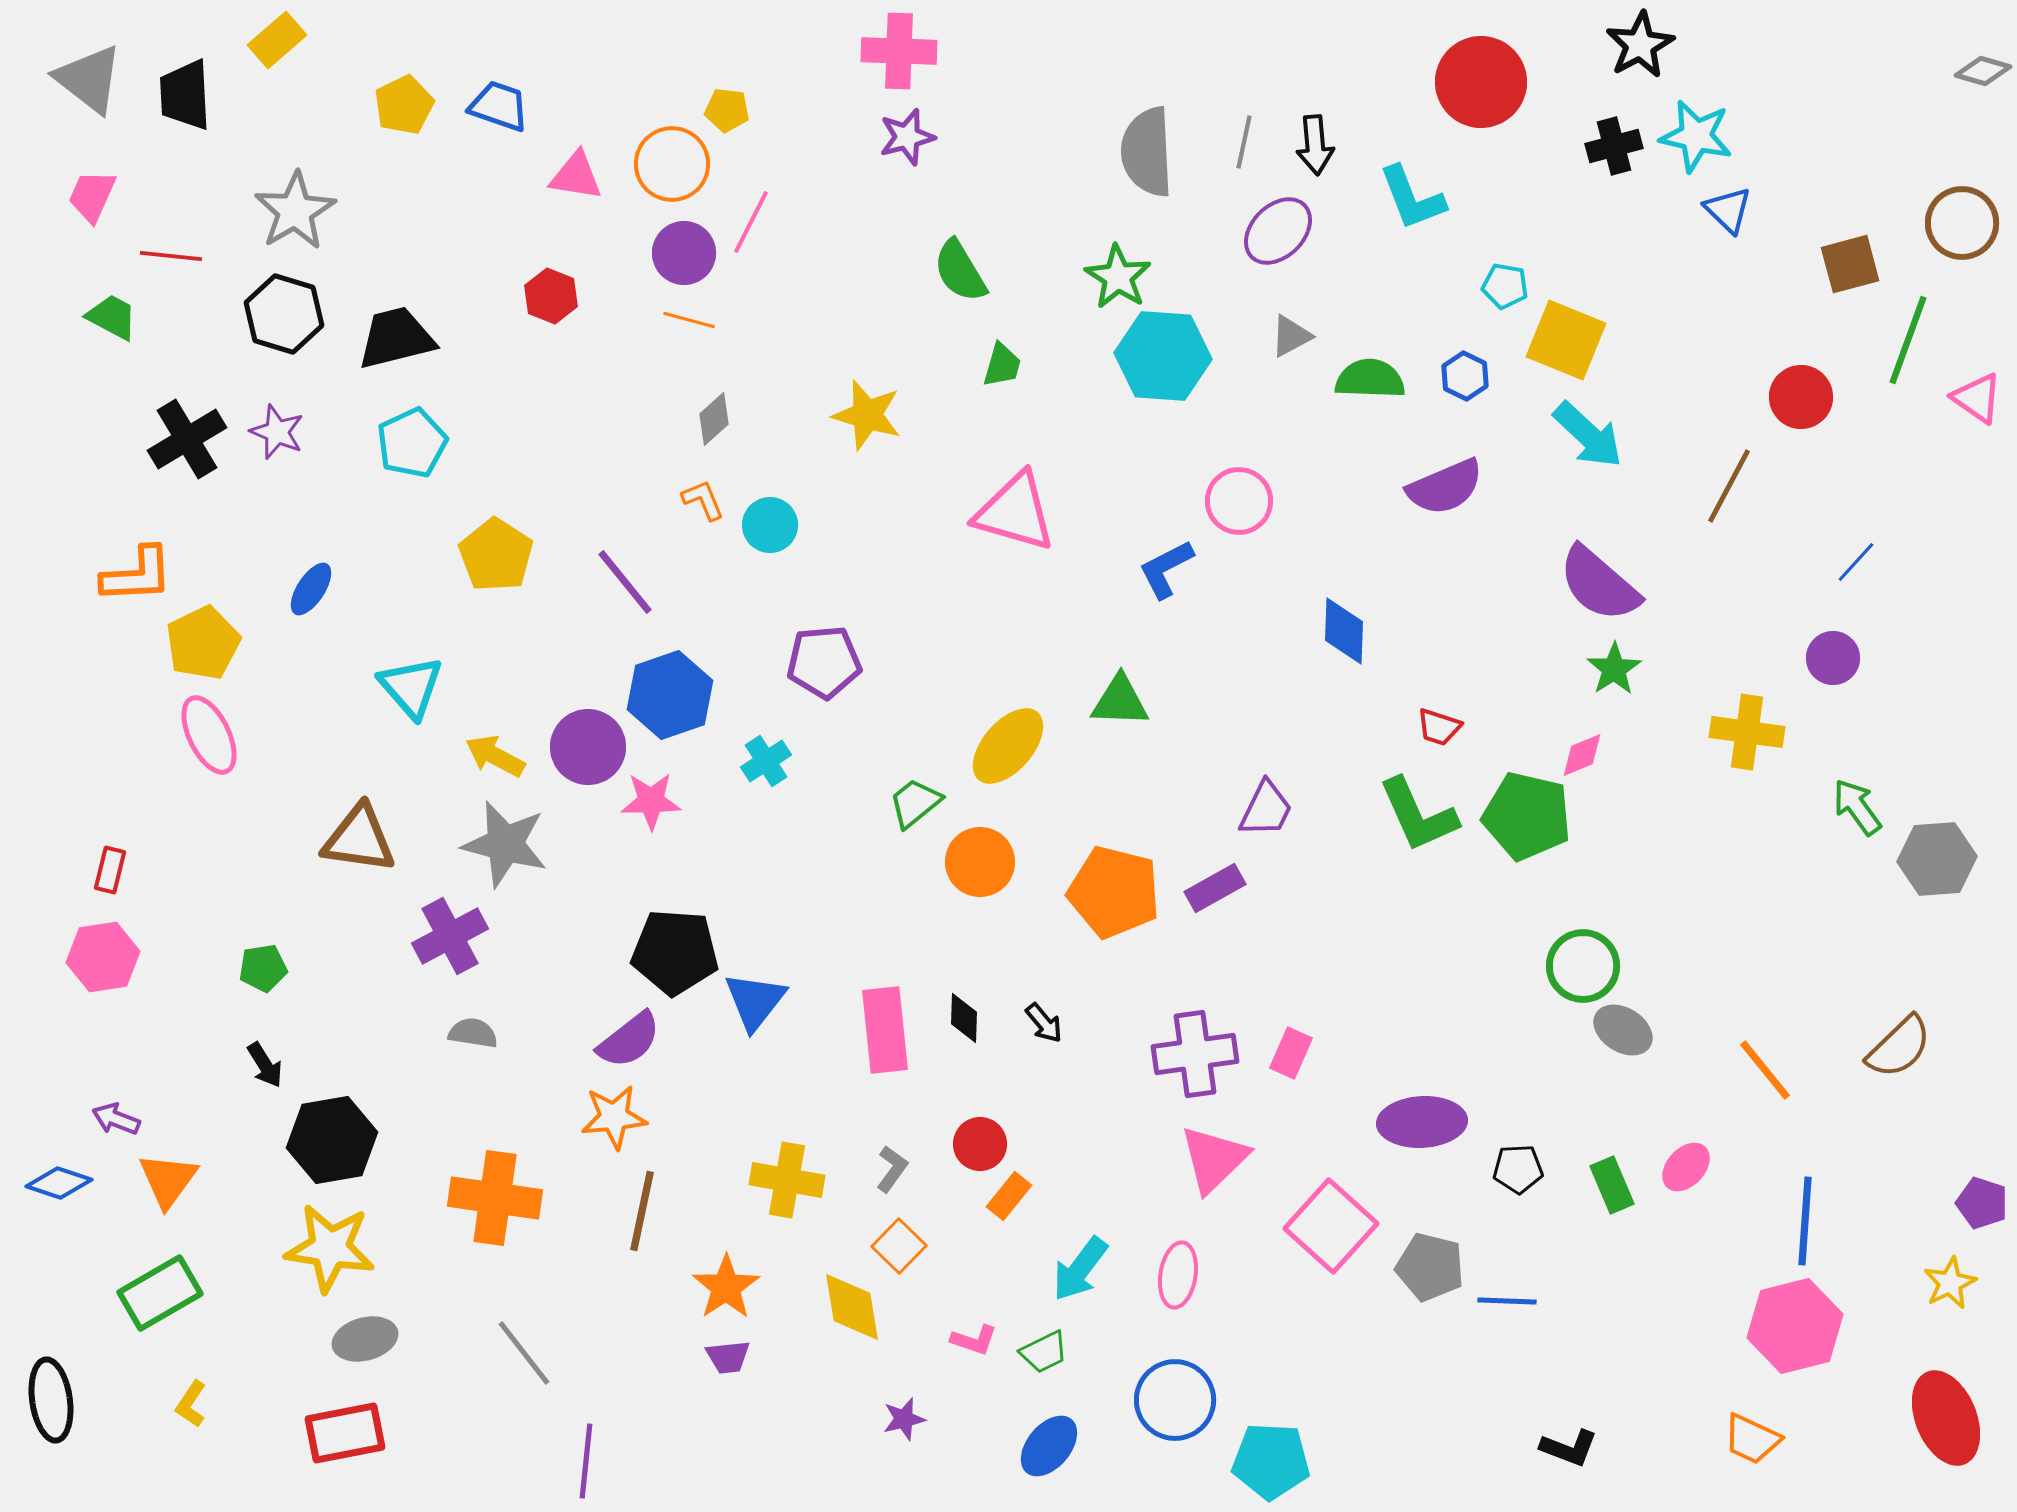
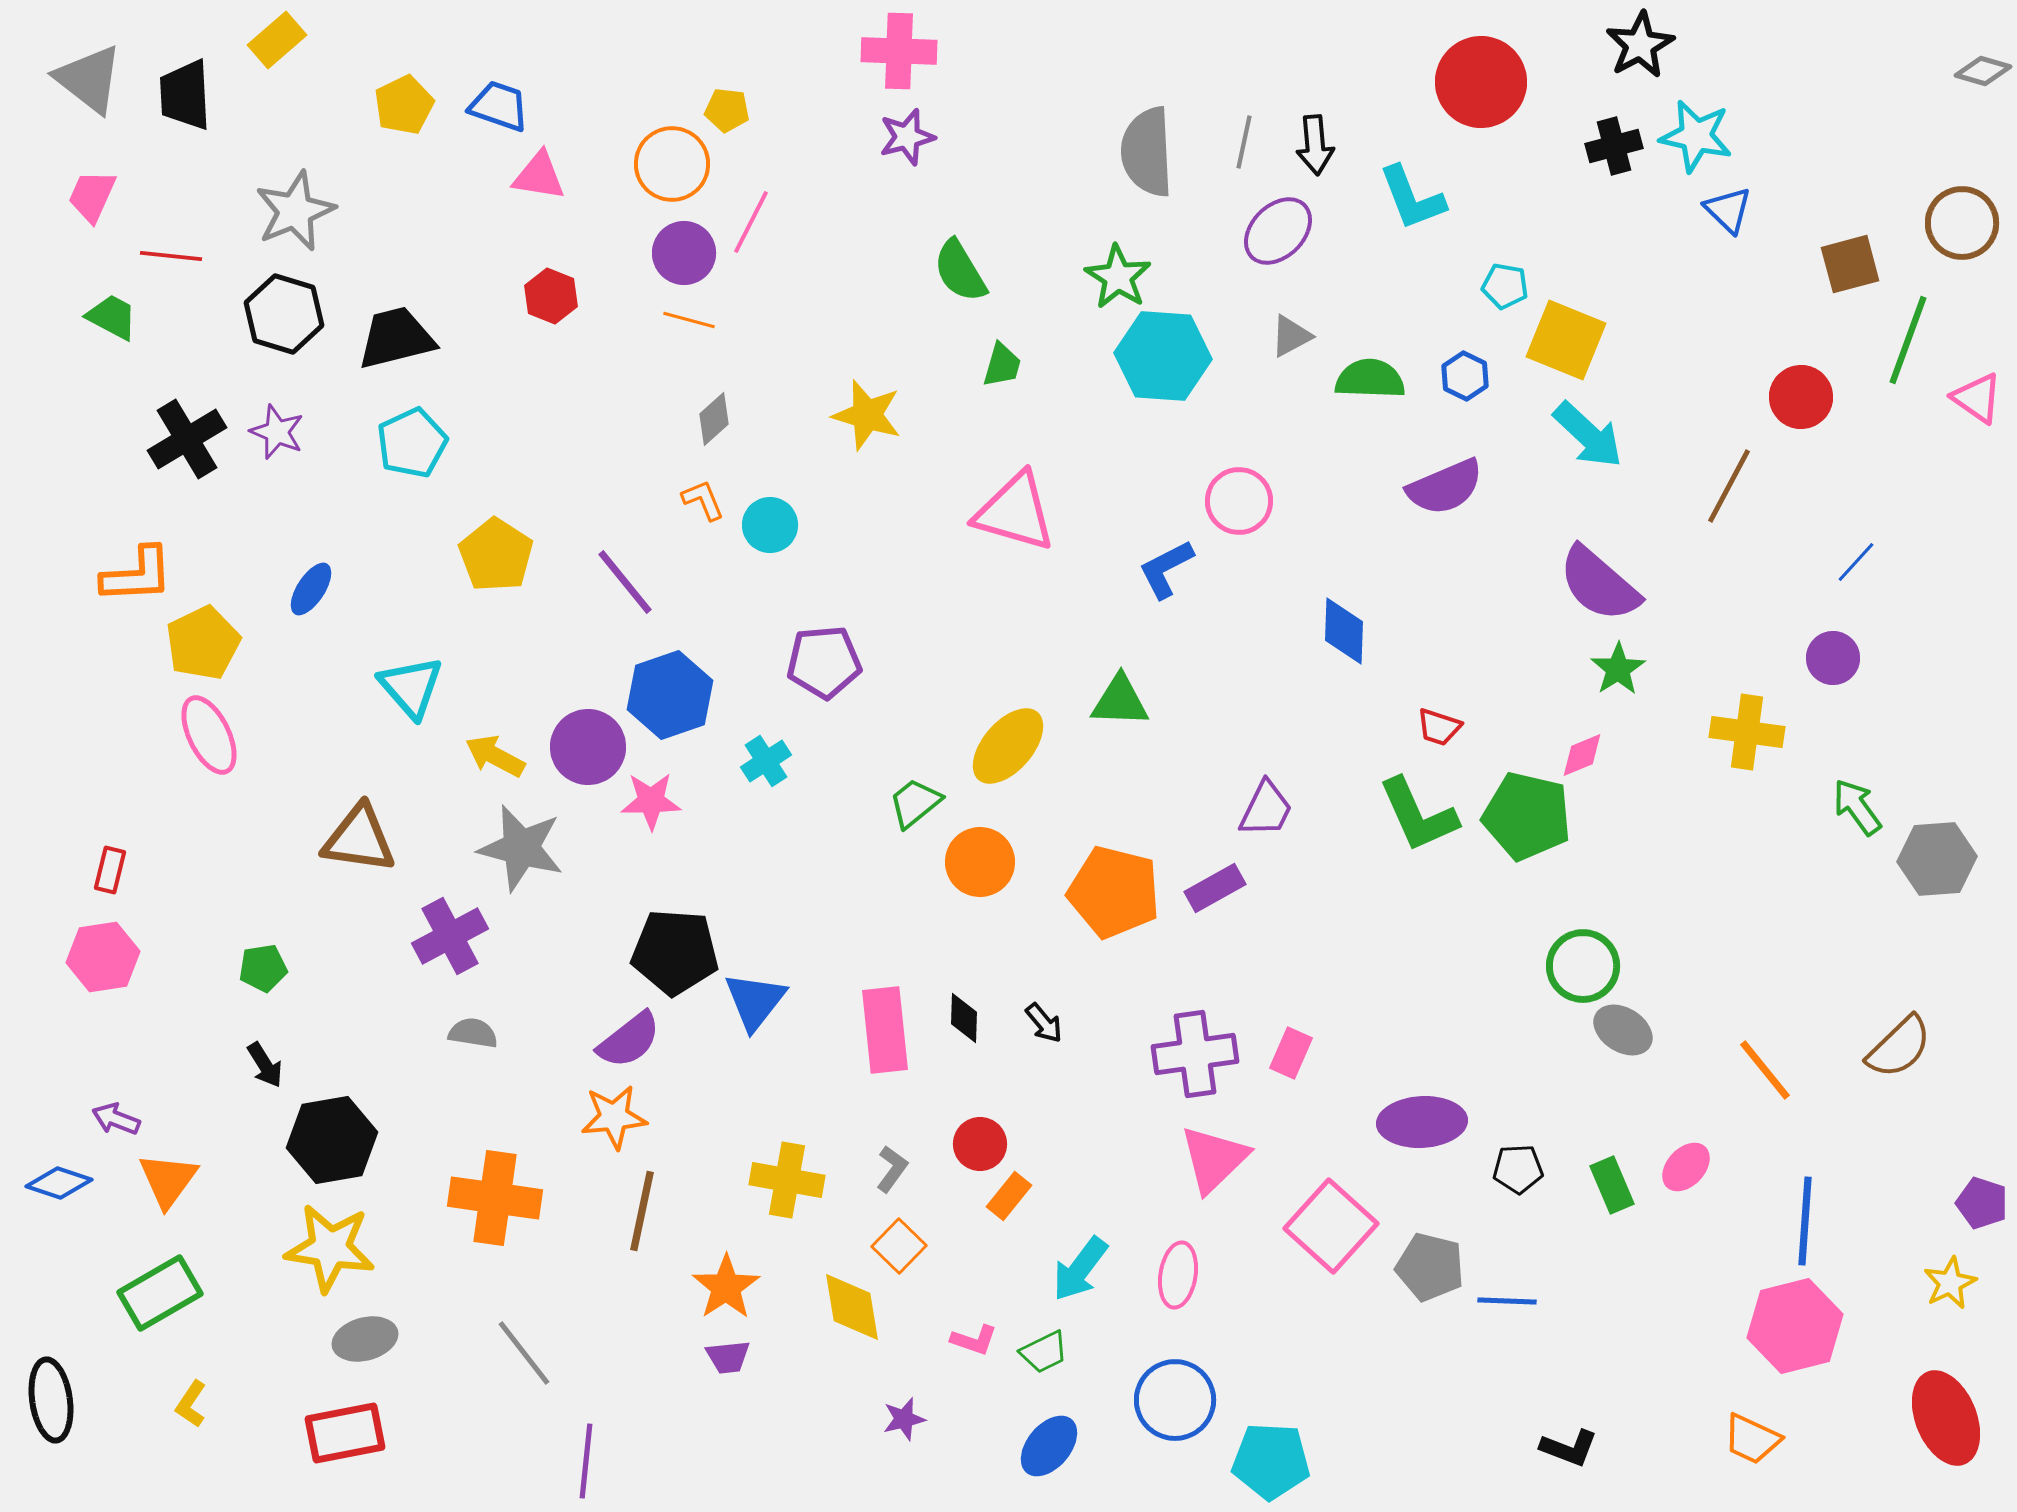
pink triangle at (576, 176): moved 37 px left
gray star at (295, 211): rotated 8 degrees clockwise
green star at (1614, 669): moved 4 px right
gray star at (505, 844): moved 16 px right, 4 px down
